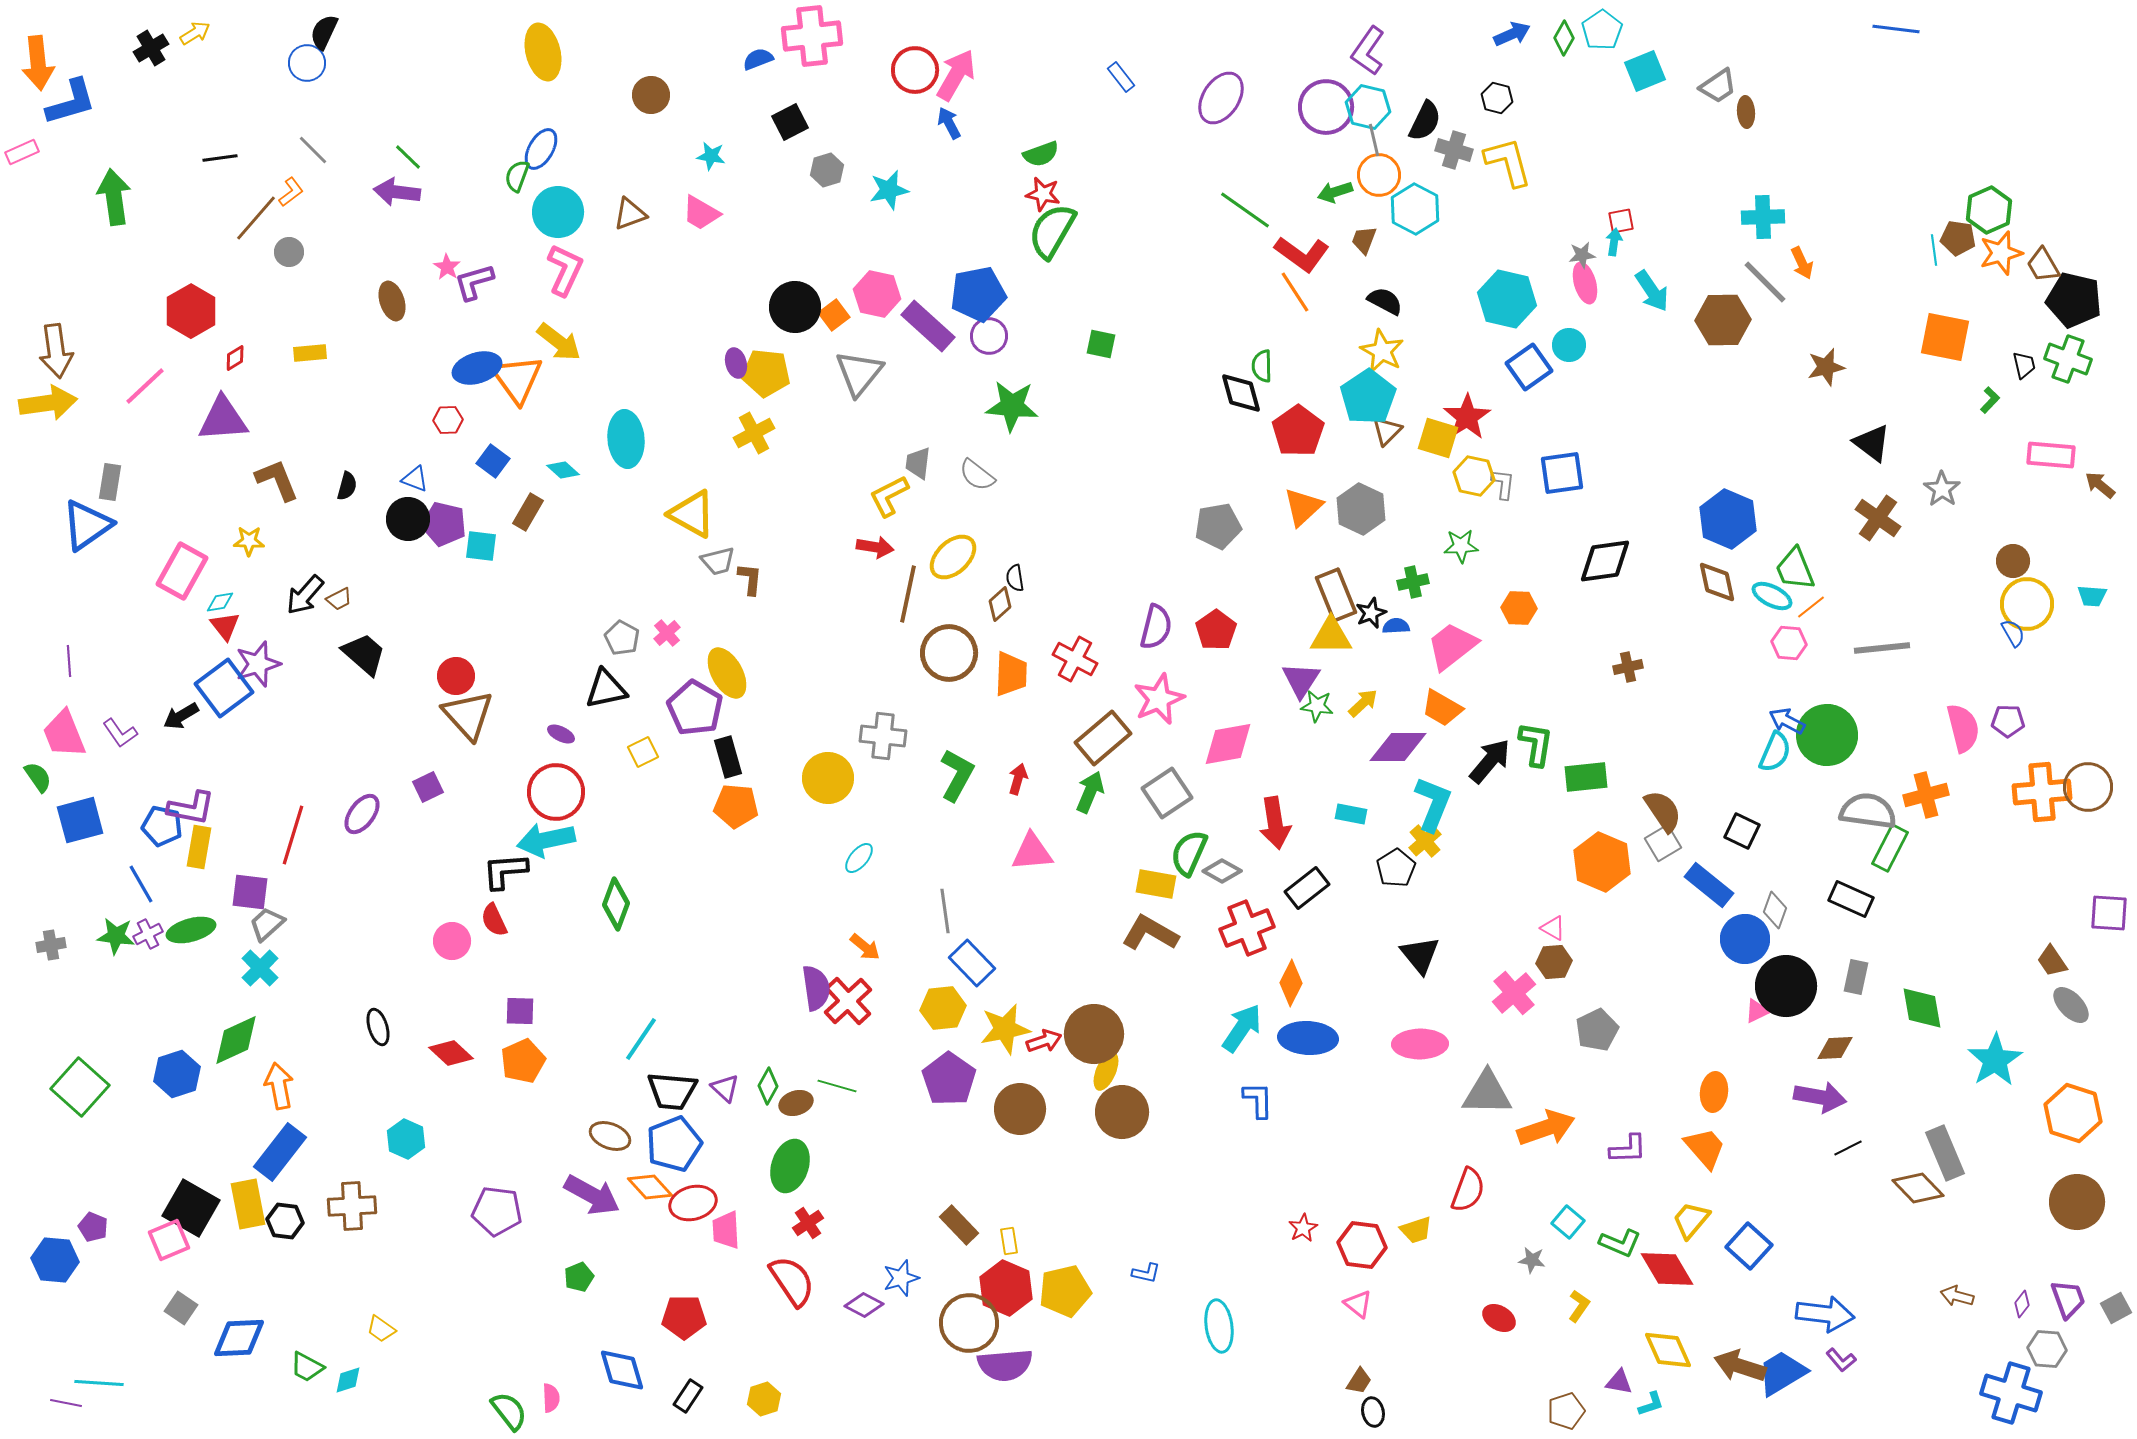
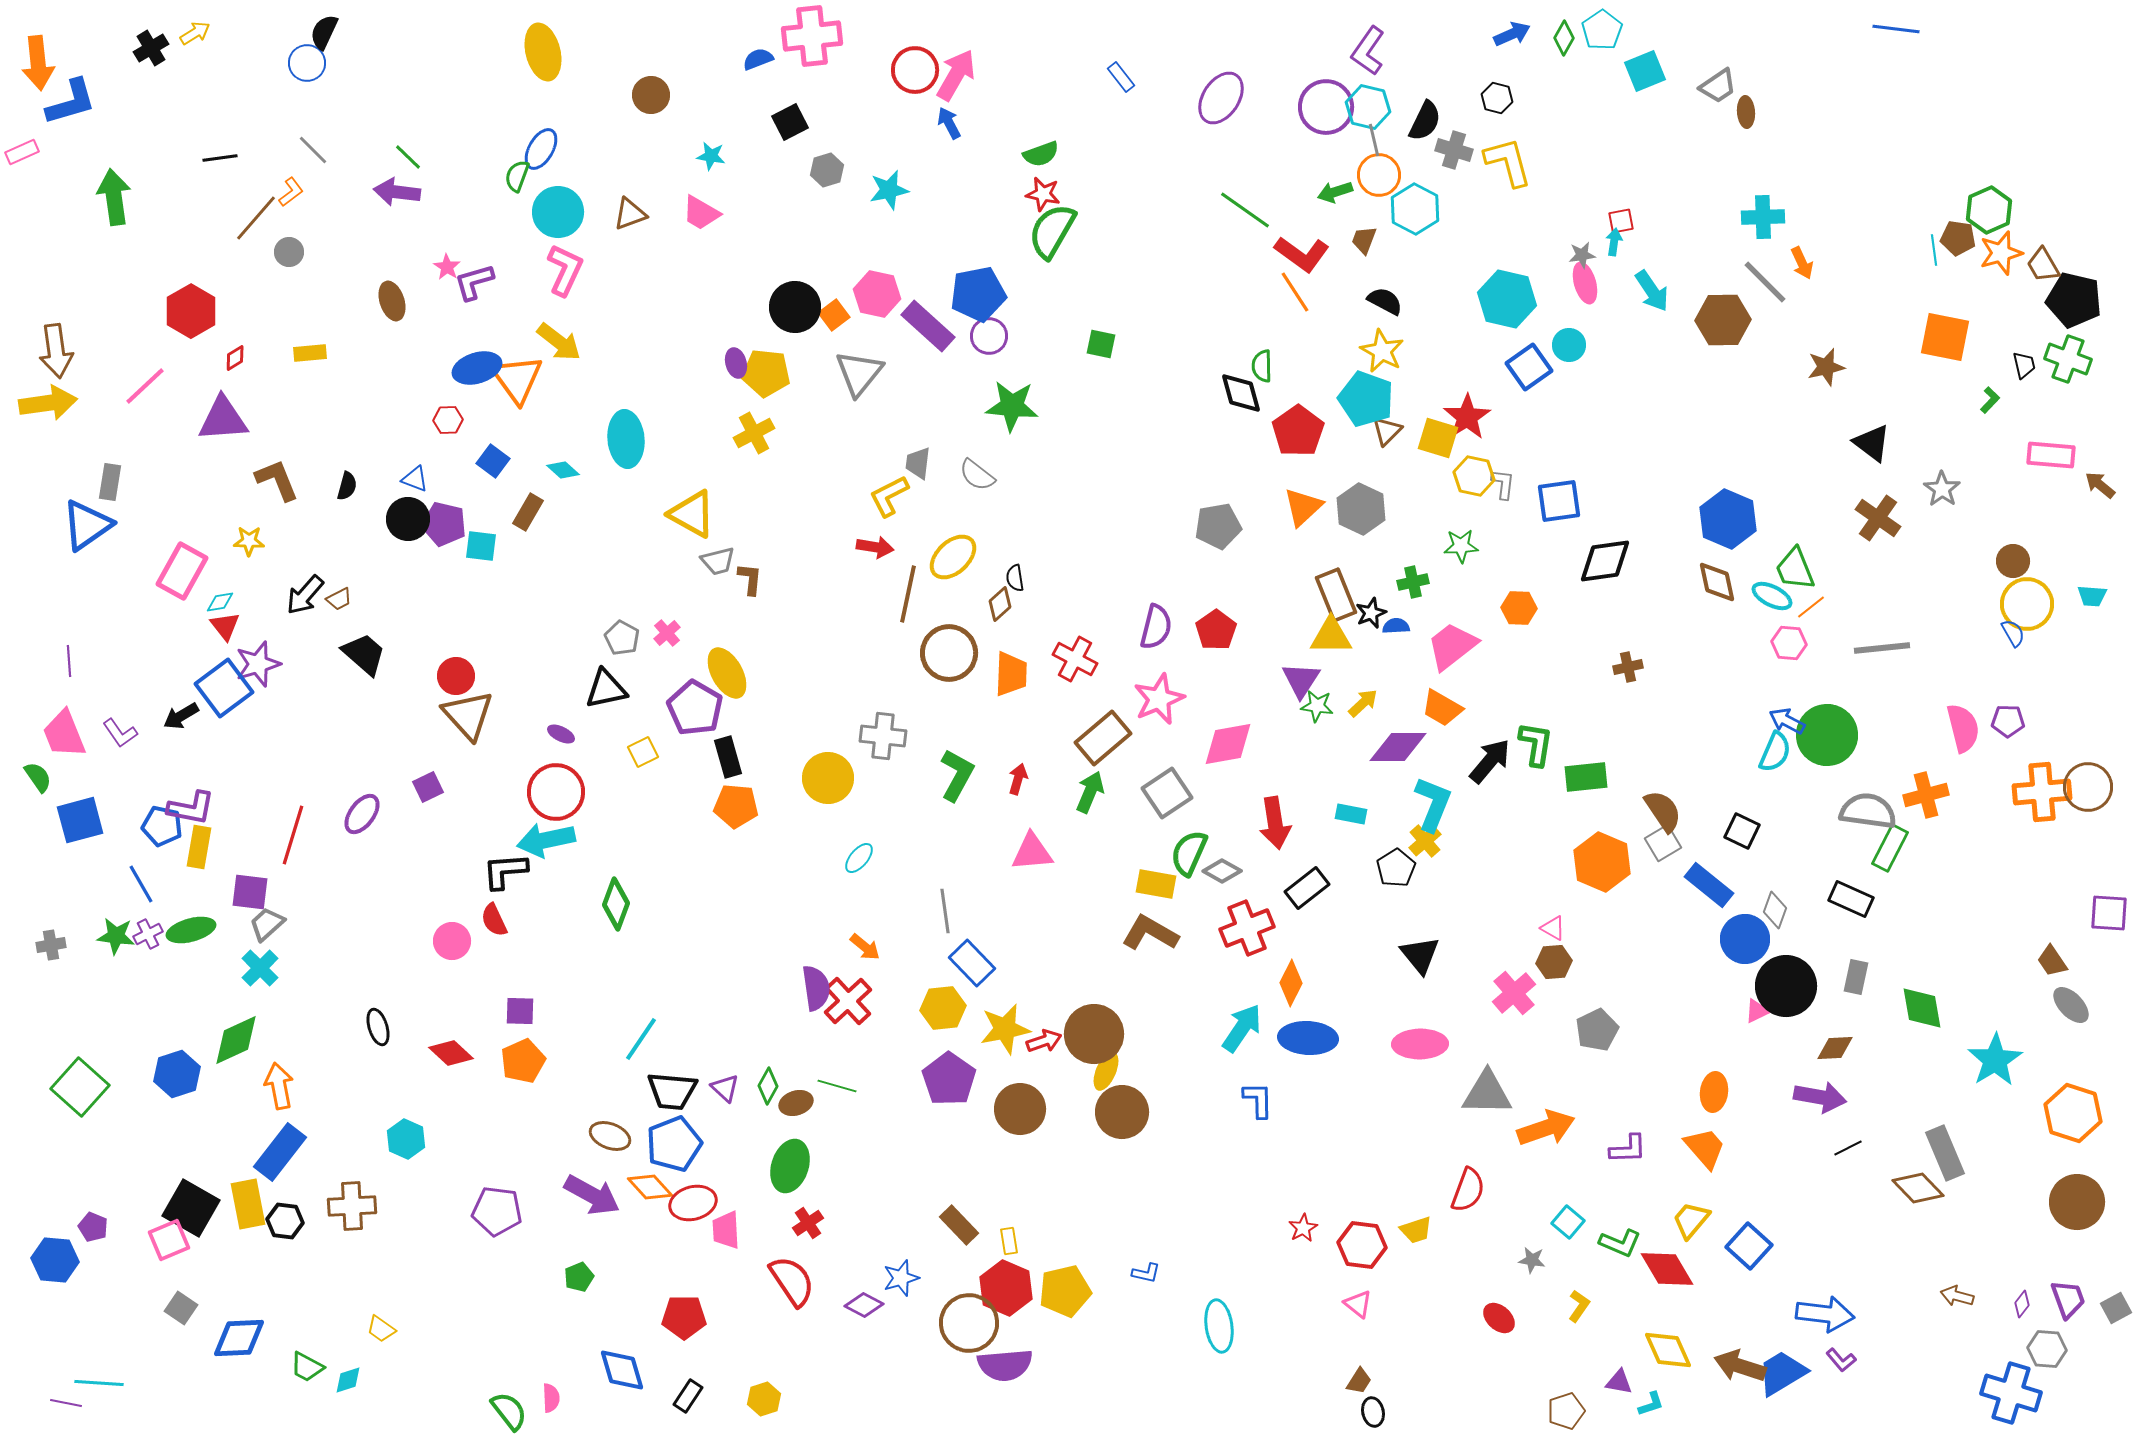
cyan pentagon at (1368, 397): moved 2 px left, 2 px down; rotated 18 degrees counterclockwise
blue square at (1562, 473): moved 3 px left, 28 px down
red ellipse at (1499, 1318): rotated 12 degrees clockwise
